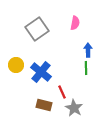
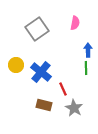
red line: moved 1 px right, 3 px up
